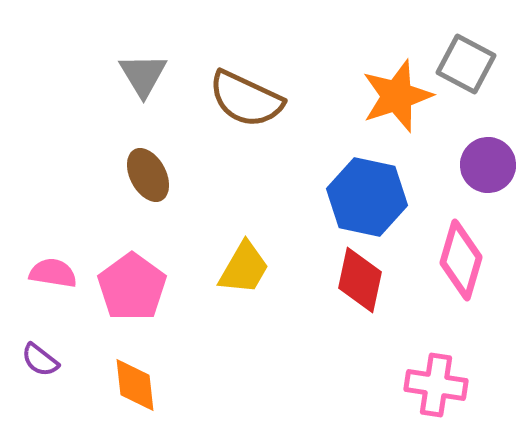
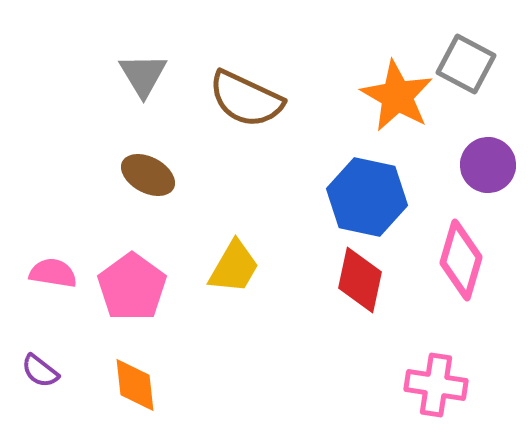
orange star: rotated 24 degrees counterclockwise
brown ellipse: rotated 34 degrees counterclockwise
yellow trapezoid: moved 10 px left, 1 px up
purple semicircle: moved 11 px down
